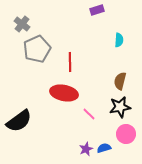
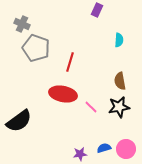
purple rectangle: rotated 48 degrees counterclockwise
gray cross: rotated 14 degrees counterclockwise
gray pentagon: moved 1 px left, 1 px up; rotated 28 degrees counterclockwise
red line: rotated 18 degrees clockwise
brown semicircle: rotated 24 degrees counterclockwise
red ellipse: moved 1 px left, 1 px down
black star: moved 1 px left
pink line: moved 2 px right, 7 px up
pink circle: moved 15 px down
purple star: moved 6 px left, 5 px down; rotated 16 degrees clockwise
